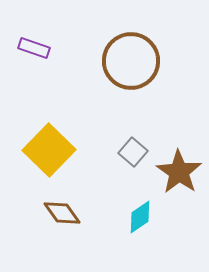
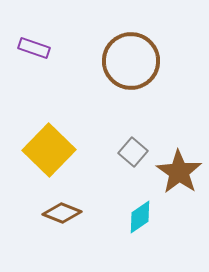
brown diamond: rotated 33 degrees counterclockwise
